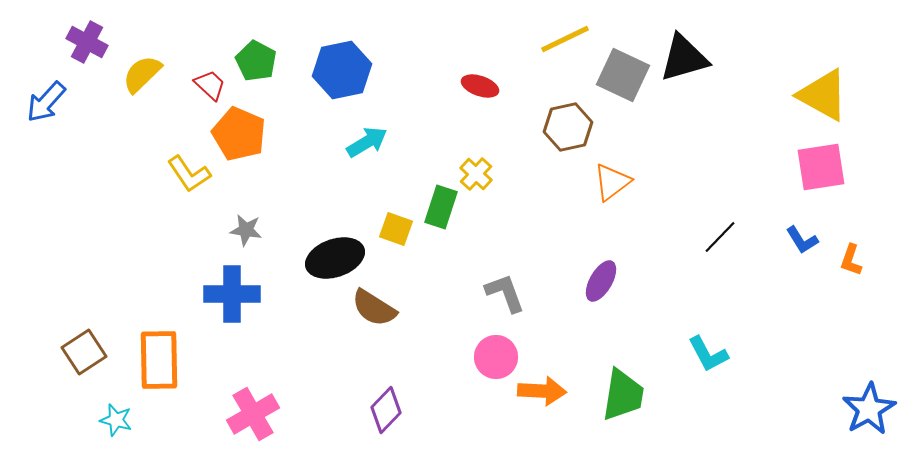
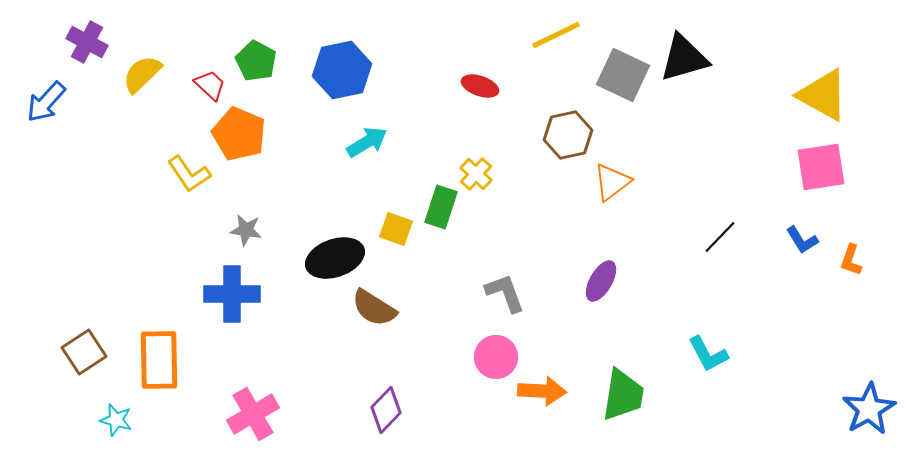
yellow line: moved 9 px left, 4 px up
brown hexagon: moved 8 px down
